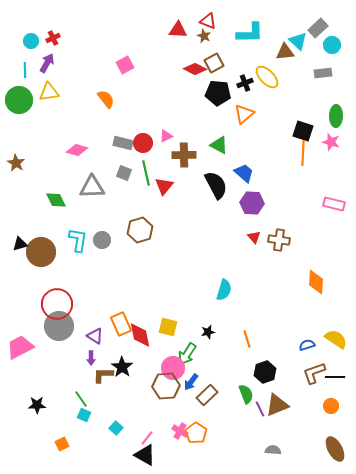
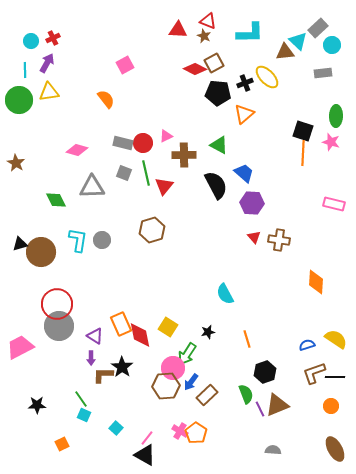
brown hexagon at (140, 230): moved 12 px right
cyan semicircle at (224, 290): moved 1 px right, 4 px down; rotated 135 degrees clockwise
yellow square at (168, 327): rotated 18 degrees clockwise
